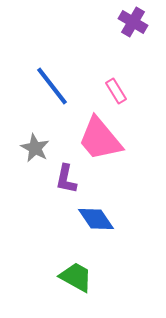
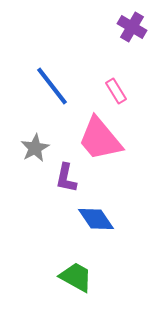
purple cross: moved 1 px left, 5 px down
gray star: rotated 16 degrees clockwise
purple L-shape: moved 1 px up
